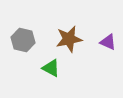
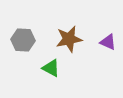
gray hexagon: rotated 10 degrees counterclockwise
